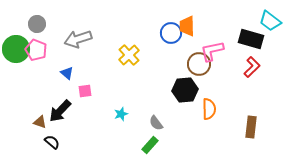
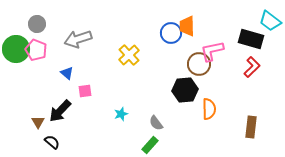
brown triangle: moved 2 px left; rotated 40 degrees clockwise
